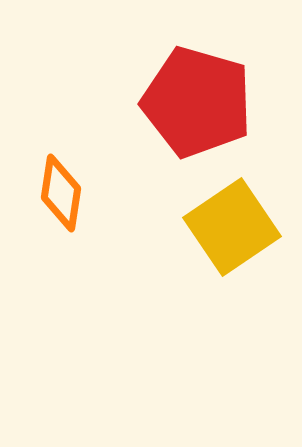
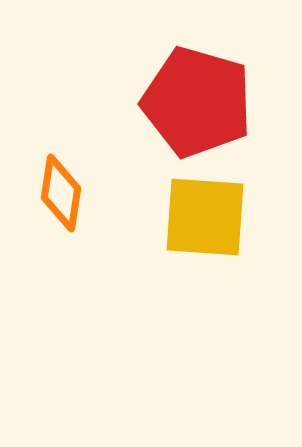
yellow square: moved 27 px left, 10 px up; rotated 38 degrees clockwise
